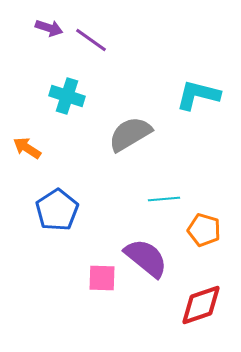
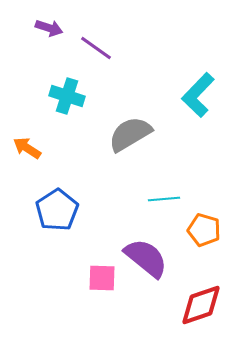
purple line: moved 5 px right, 8 px down
cyan L-shape: rotated 60 degrees counterclockwise
